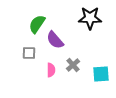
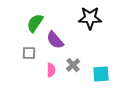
green semicircle: moved 2 px left, 1 px up
